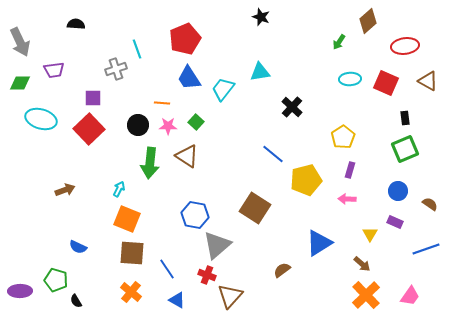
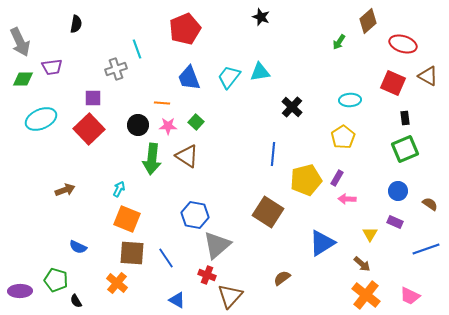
black semicircle at (76, 24): rotated 96 degrees clockwise
red pentagon at (185, 39): moved 10 px up
red ellipse at (405, 46): moved 2 px left, 2 px up; rotated 24 degrees clockwise
purple trapezoid at (54, 70): moved 2 px left, 3 px up
blue trapezoid at (189, 78): rotated 12 degrees clockwise
cyan ellipse at (350, 79): moved 21 px down
brown triangle at (428, 81): moved 5 px up
green diamond at (20, 83): moved 3 px right, 4 px up
red square at (386, 83): moved 7 px right
cyan trapezoid at (223, 89): moved 6 px right, 12 px up
cyan ellipse at (41, 119): rotated 40 degrees counterclockwise
blue line at (273, 154): rotated 55 degrees clockwise
green arrow at (150, 163): moved 2 px right, 4 px up
purple rectangle at (350, 170): moved 13 px left, 8 px down; rotated 14 degrees clockwise
brown square at (255, 208): moved 13 px right, 4 px down
blue triangle at (319, 243): moved 3 px right
blue line at (167, 269): moved 1 px left, 11 px up
brown semicircle at (282, 270): moved 8 px down
orange cross at (131, 292): moved 14 px left, 9 px up
orange cross at (366, 295): rotated 8 degrees counterclockwise
pink trapezoid at (410, 296): rotated 80 degrees clockwise
